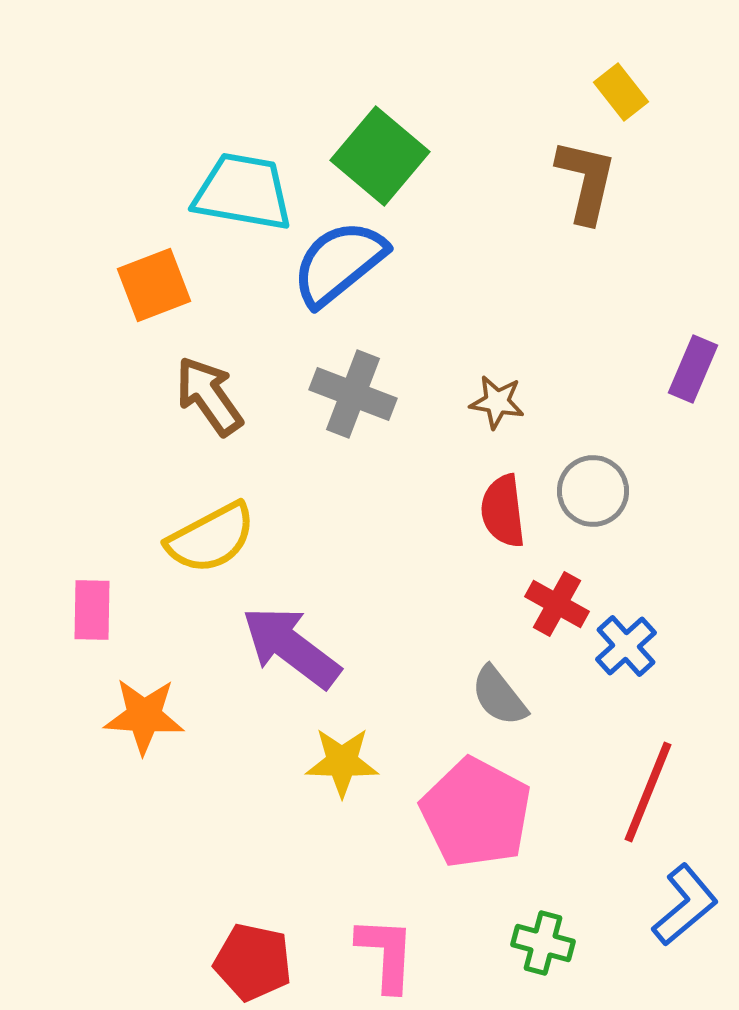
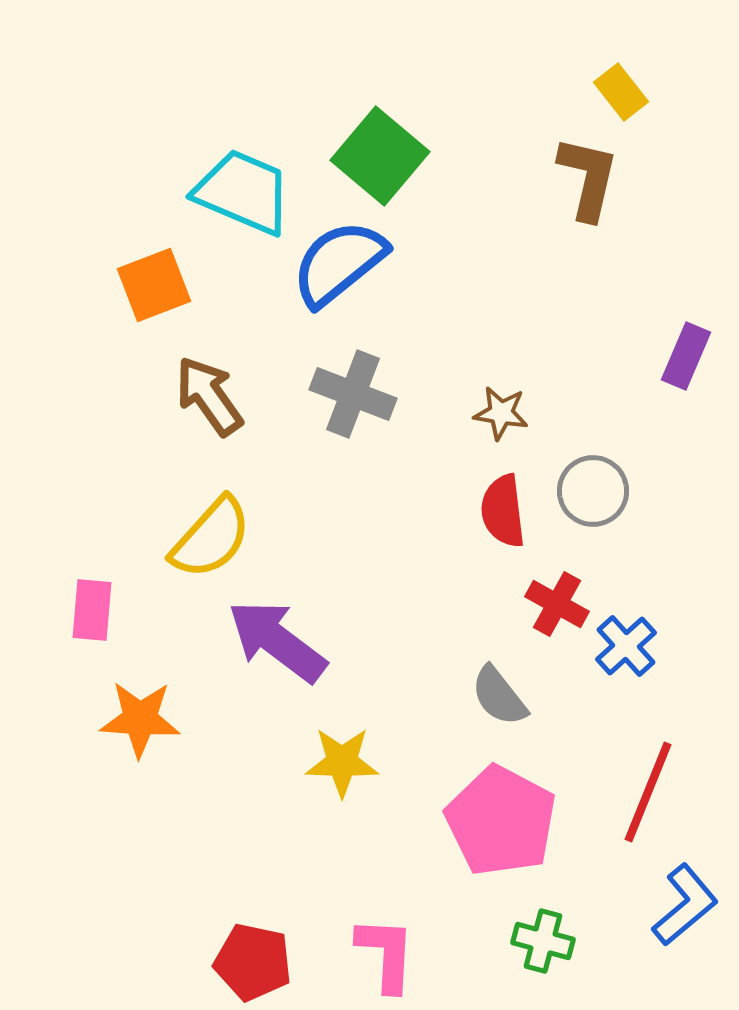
brown L-shape: moved 2 px right, 3 px up
cyan trapezoid: rotated 13 degrees clockwise
purple rectangle: moved 7 px left, 13 px up
brown star: moved 4 px right, 11 px down
yellow semicircle: rotated 20 degrees counterclockwise
pink rectangle: rotated 4 degrees clockwise
purple arrow: moved 14 px left, 6 px up
orange star: moved 4 px left, 3 px down
pink pentagon: moved 25 px right, 8 px down
green cross: moved 2 px up
